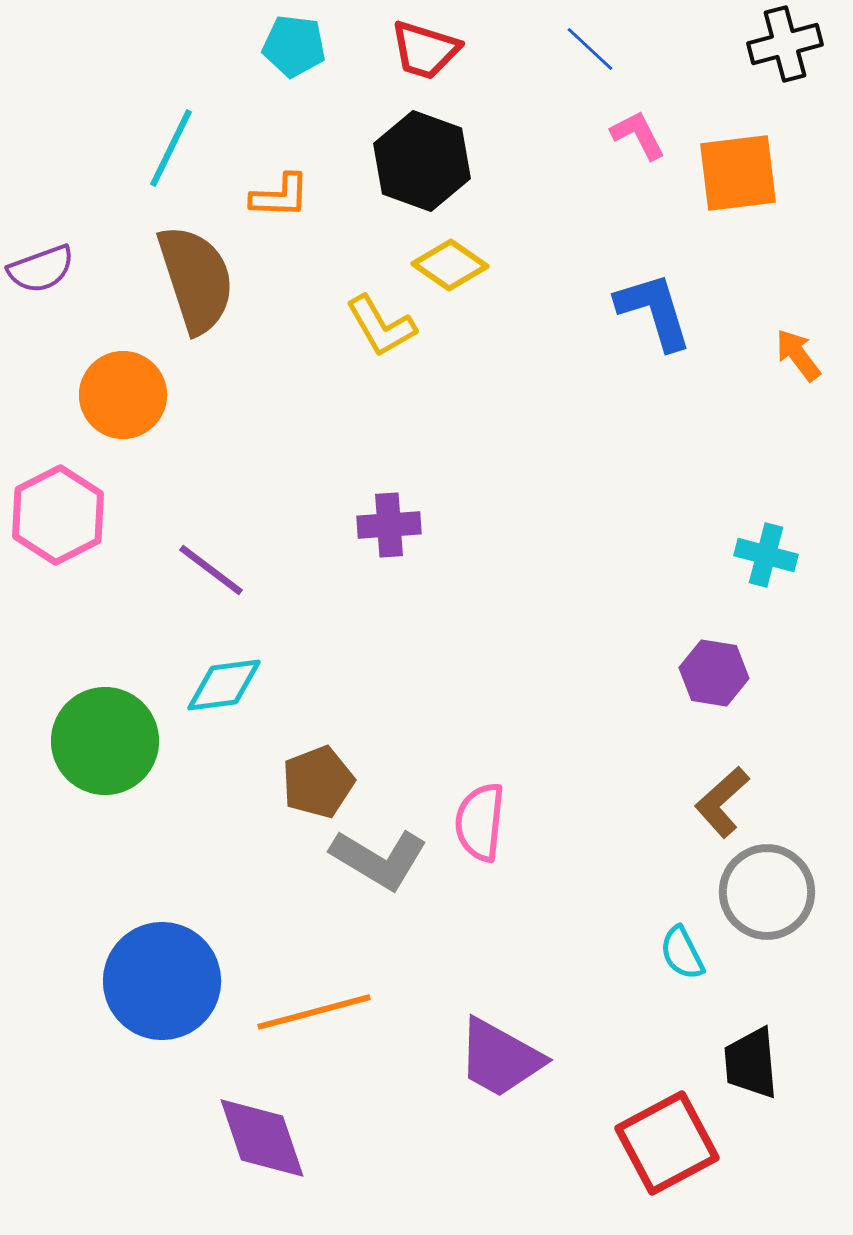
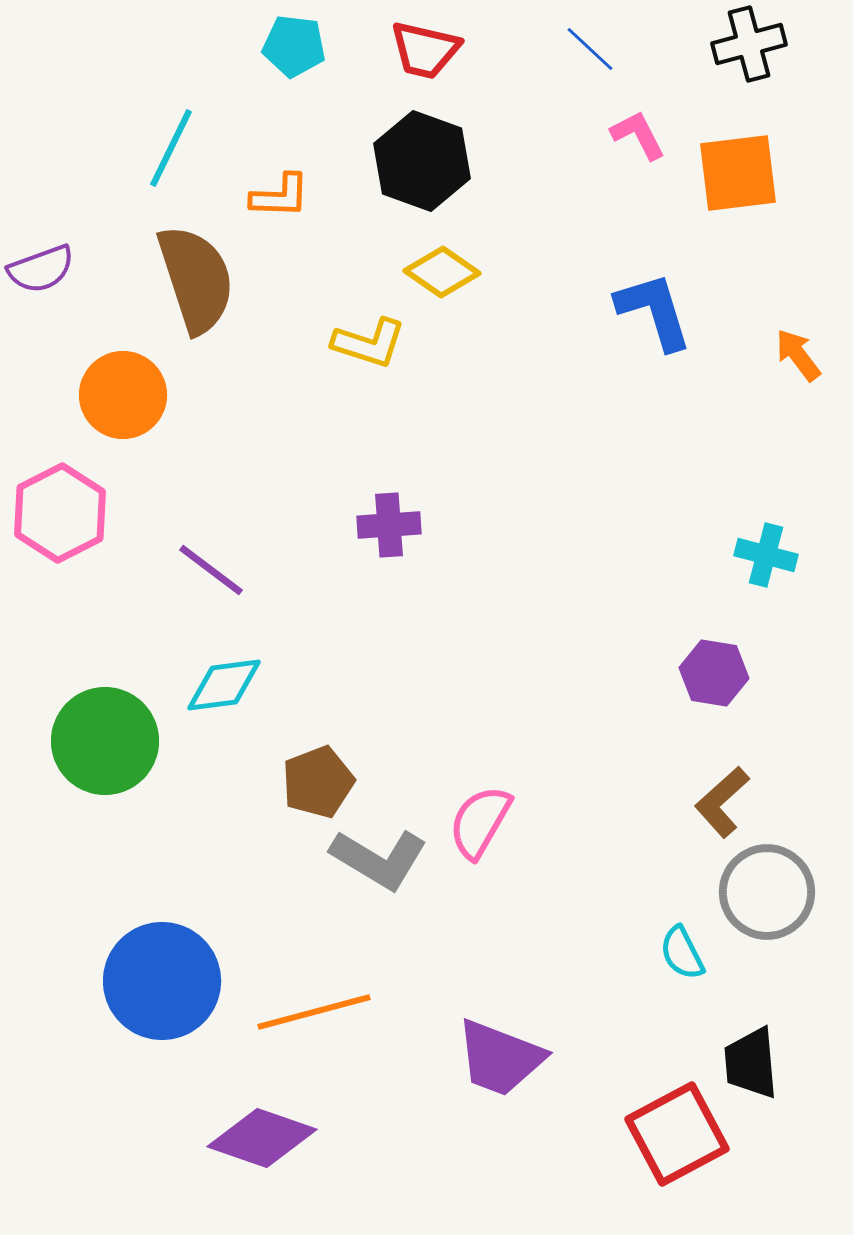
black cross: moved 36 px left
red trapezoid: rotated 4 degrees counterclockwise
yellow diamond: moved 8 px left, 7 px down
yellow L-shape: moved 12 px left, 17 px down; rotated 42 degrees counterclockwise
pink hexagon: moved 2 px right, 2 px up
pink semicircle: rotated 24 degrees clockwise
purple trapezoid: rotated 8 degrees counterclockwise
purple diamond: rotated 52 degrees counterclockwise
red square: moved 10 px right, 9 px up
